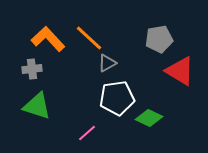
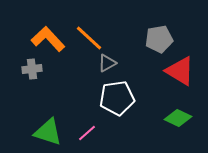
green triangle: moved 11 px right, 26 px down
green diamond: moved 29 px right
